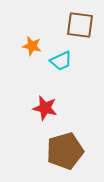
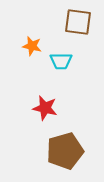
brown square: moved 2 px left, 3 px up
cyan trapezoid: rotated 25 degrees clockwise
